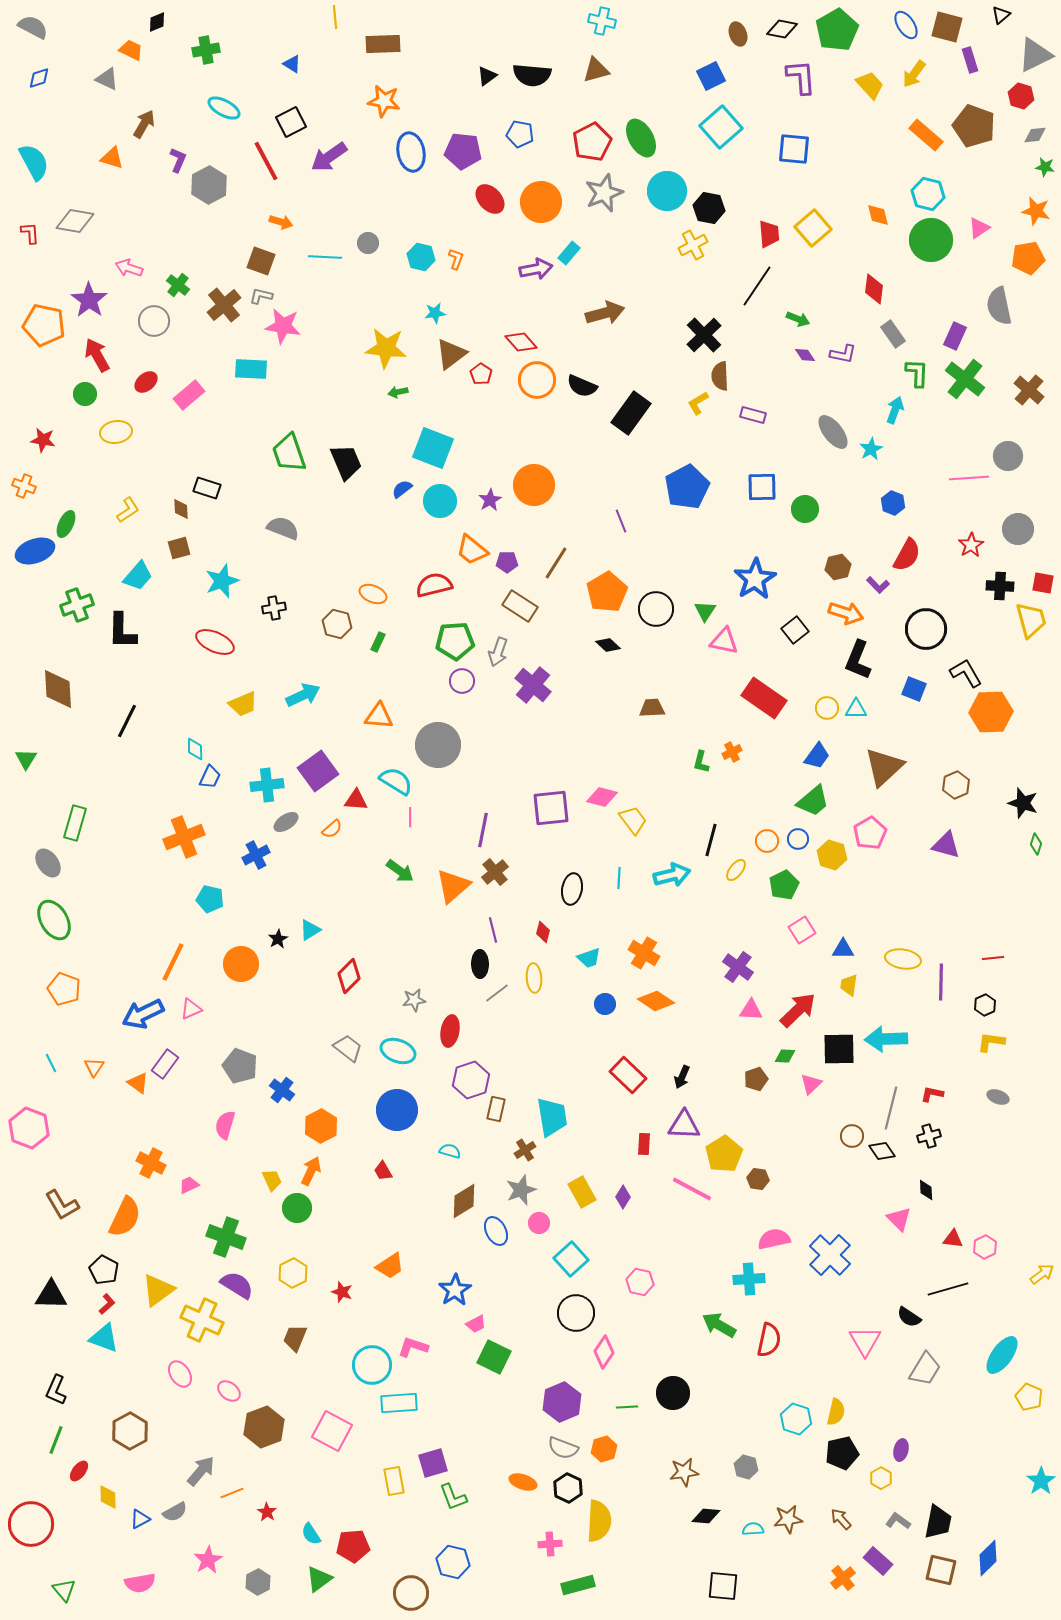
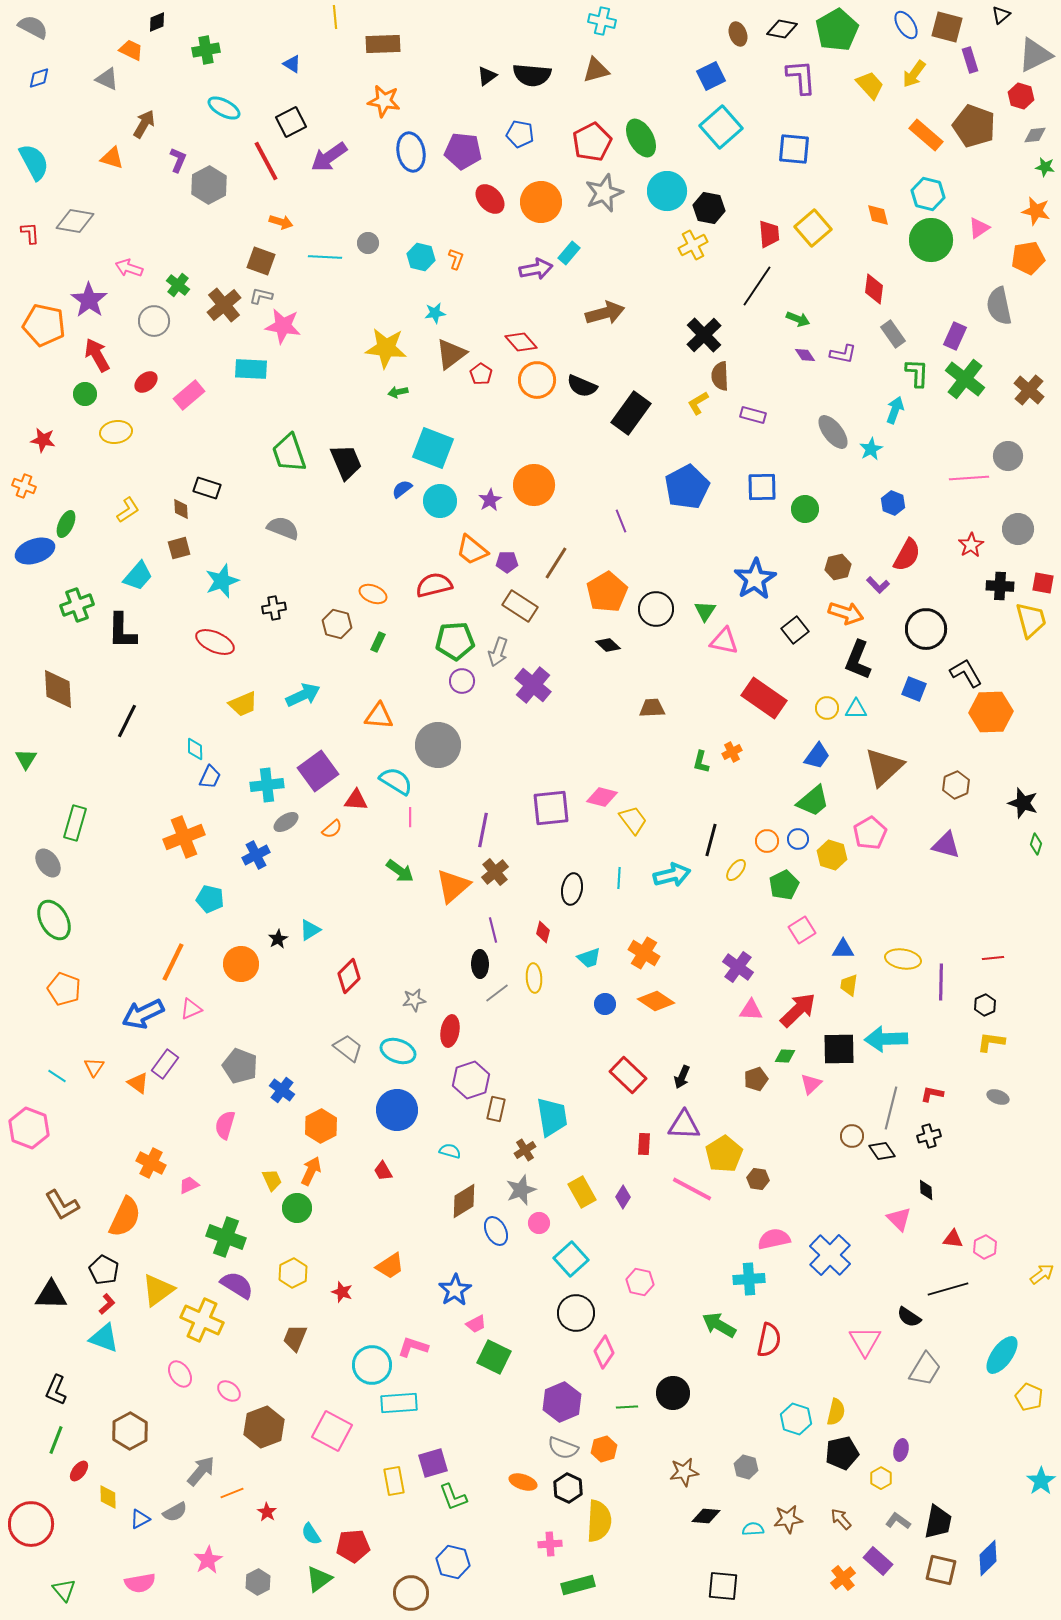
cyan line at (51, 1063): moved 6 px right, 13 px down; rotated 30 degrees counterclockwise
